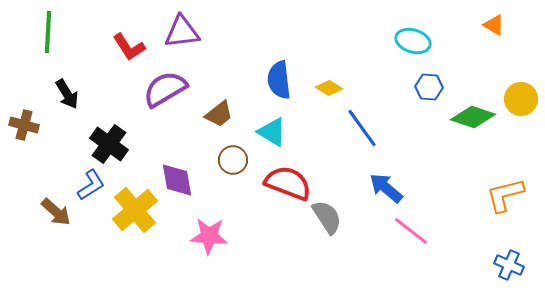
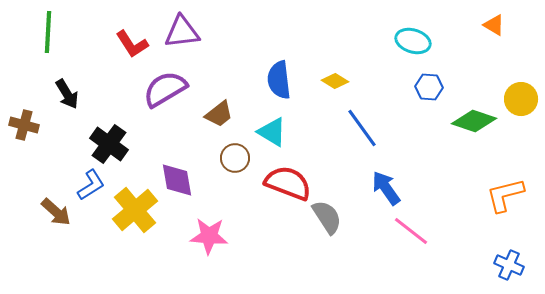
red L-shape: moved 3 px right, 3 px up
yellow diamond: moved 6 px right, 7 px up
green diamond: moved 1 px right, 4 px down
brown circle: moved 2 px right, 2 px up
blue arrow: rotated 15 degrees clockwise
